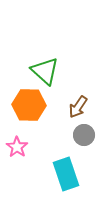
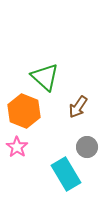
green triangle: moved 6 px down
orange hexagon: moved 5 px left, 6 px down; rotated 20 degrees clockwise
gray circle: moved 3 px right, 12 px down
cyan rectangle: rotated 12 degrees counterclockwise
